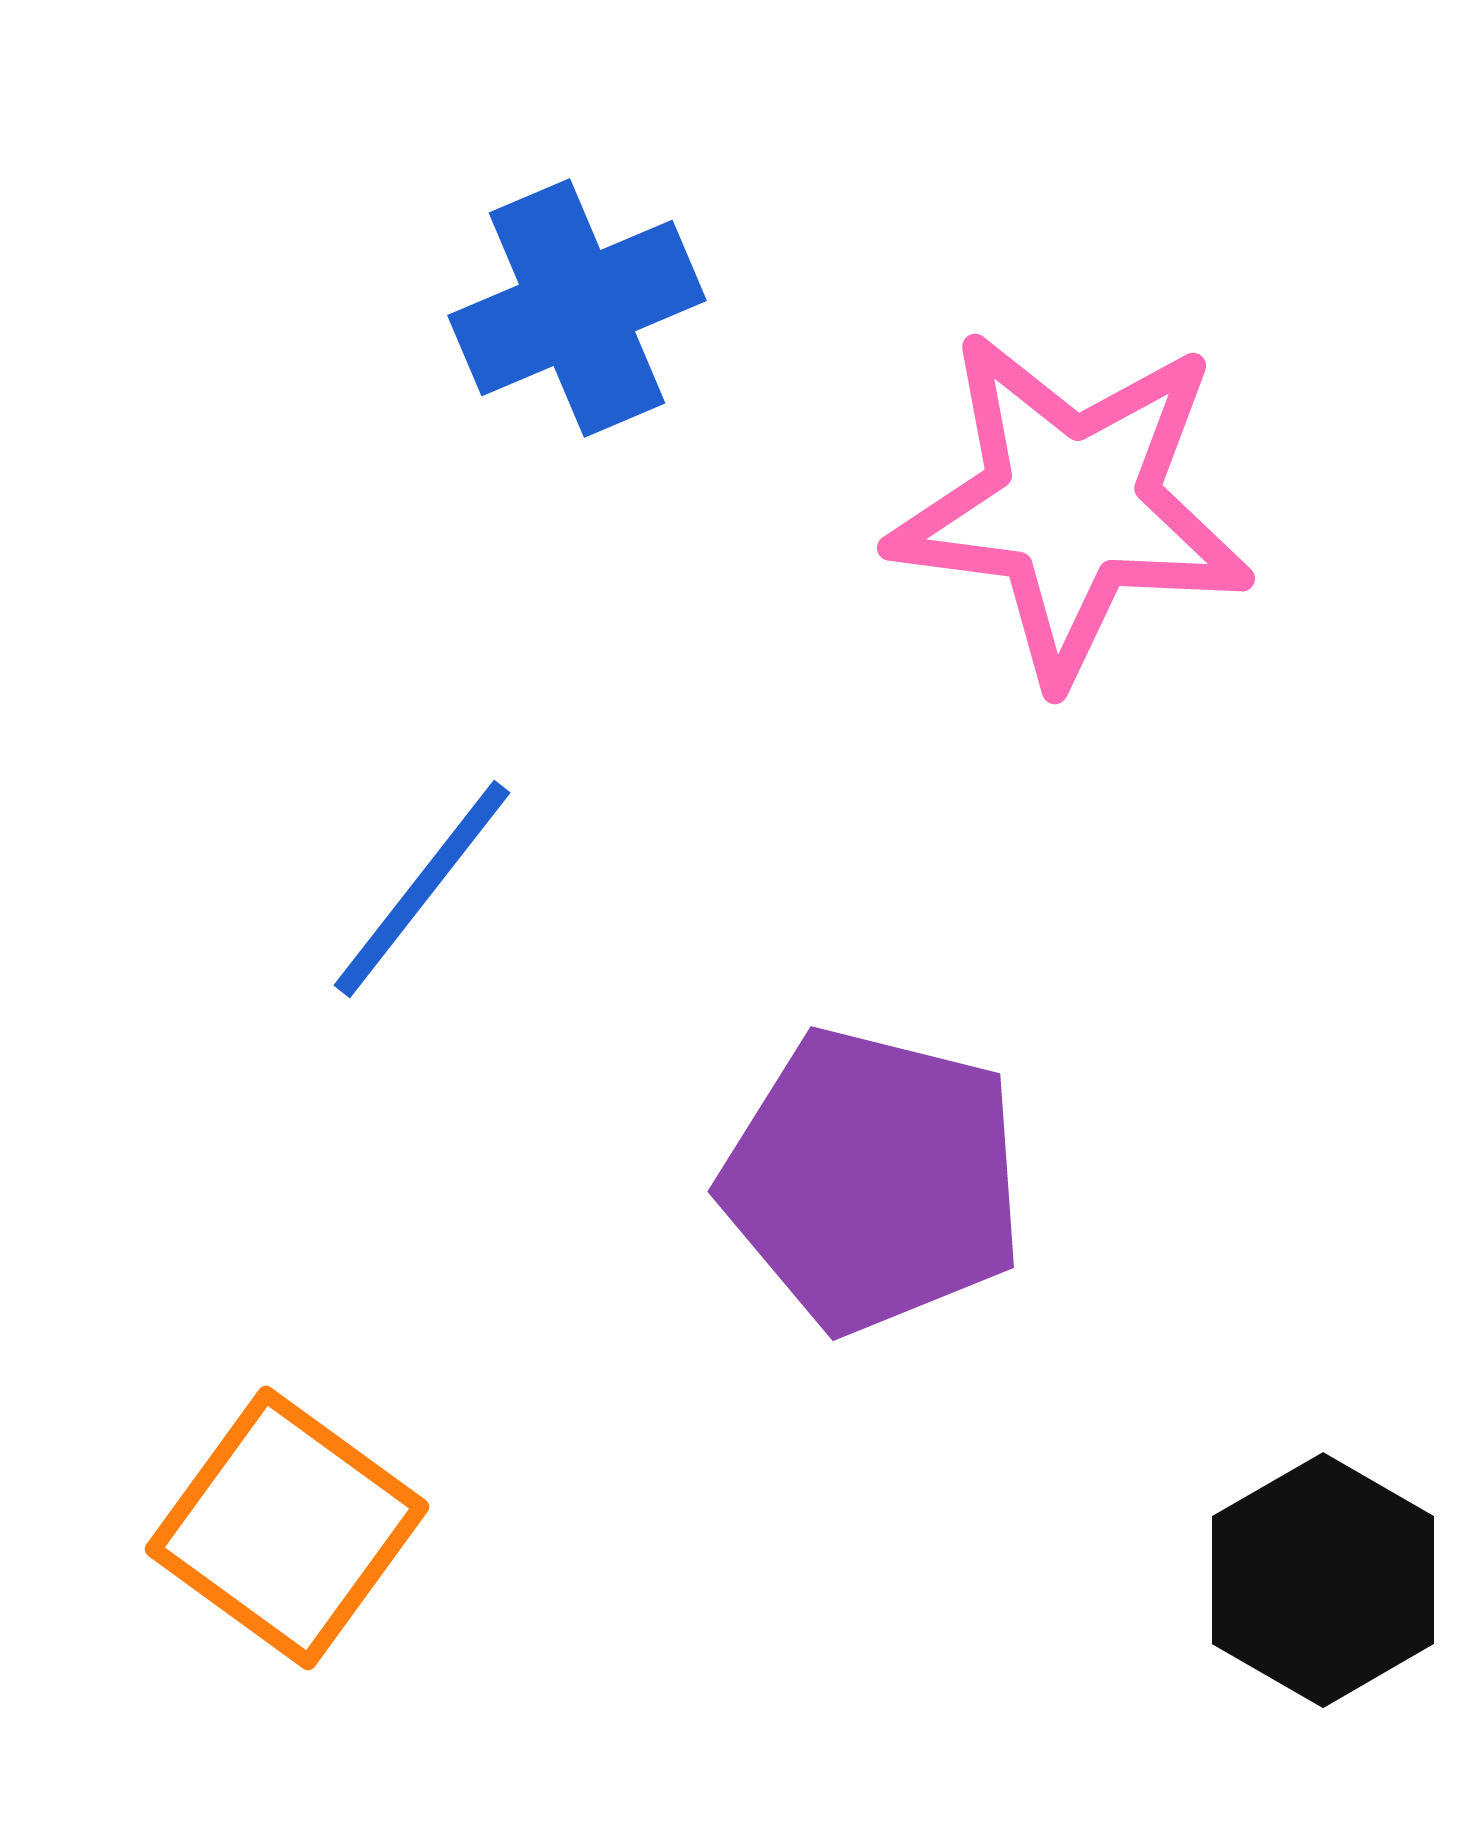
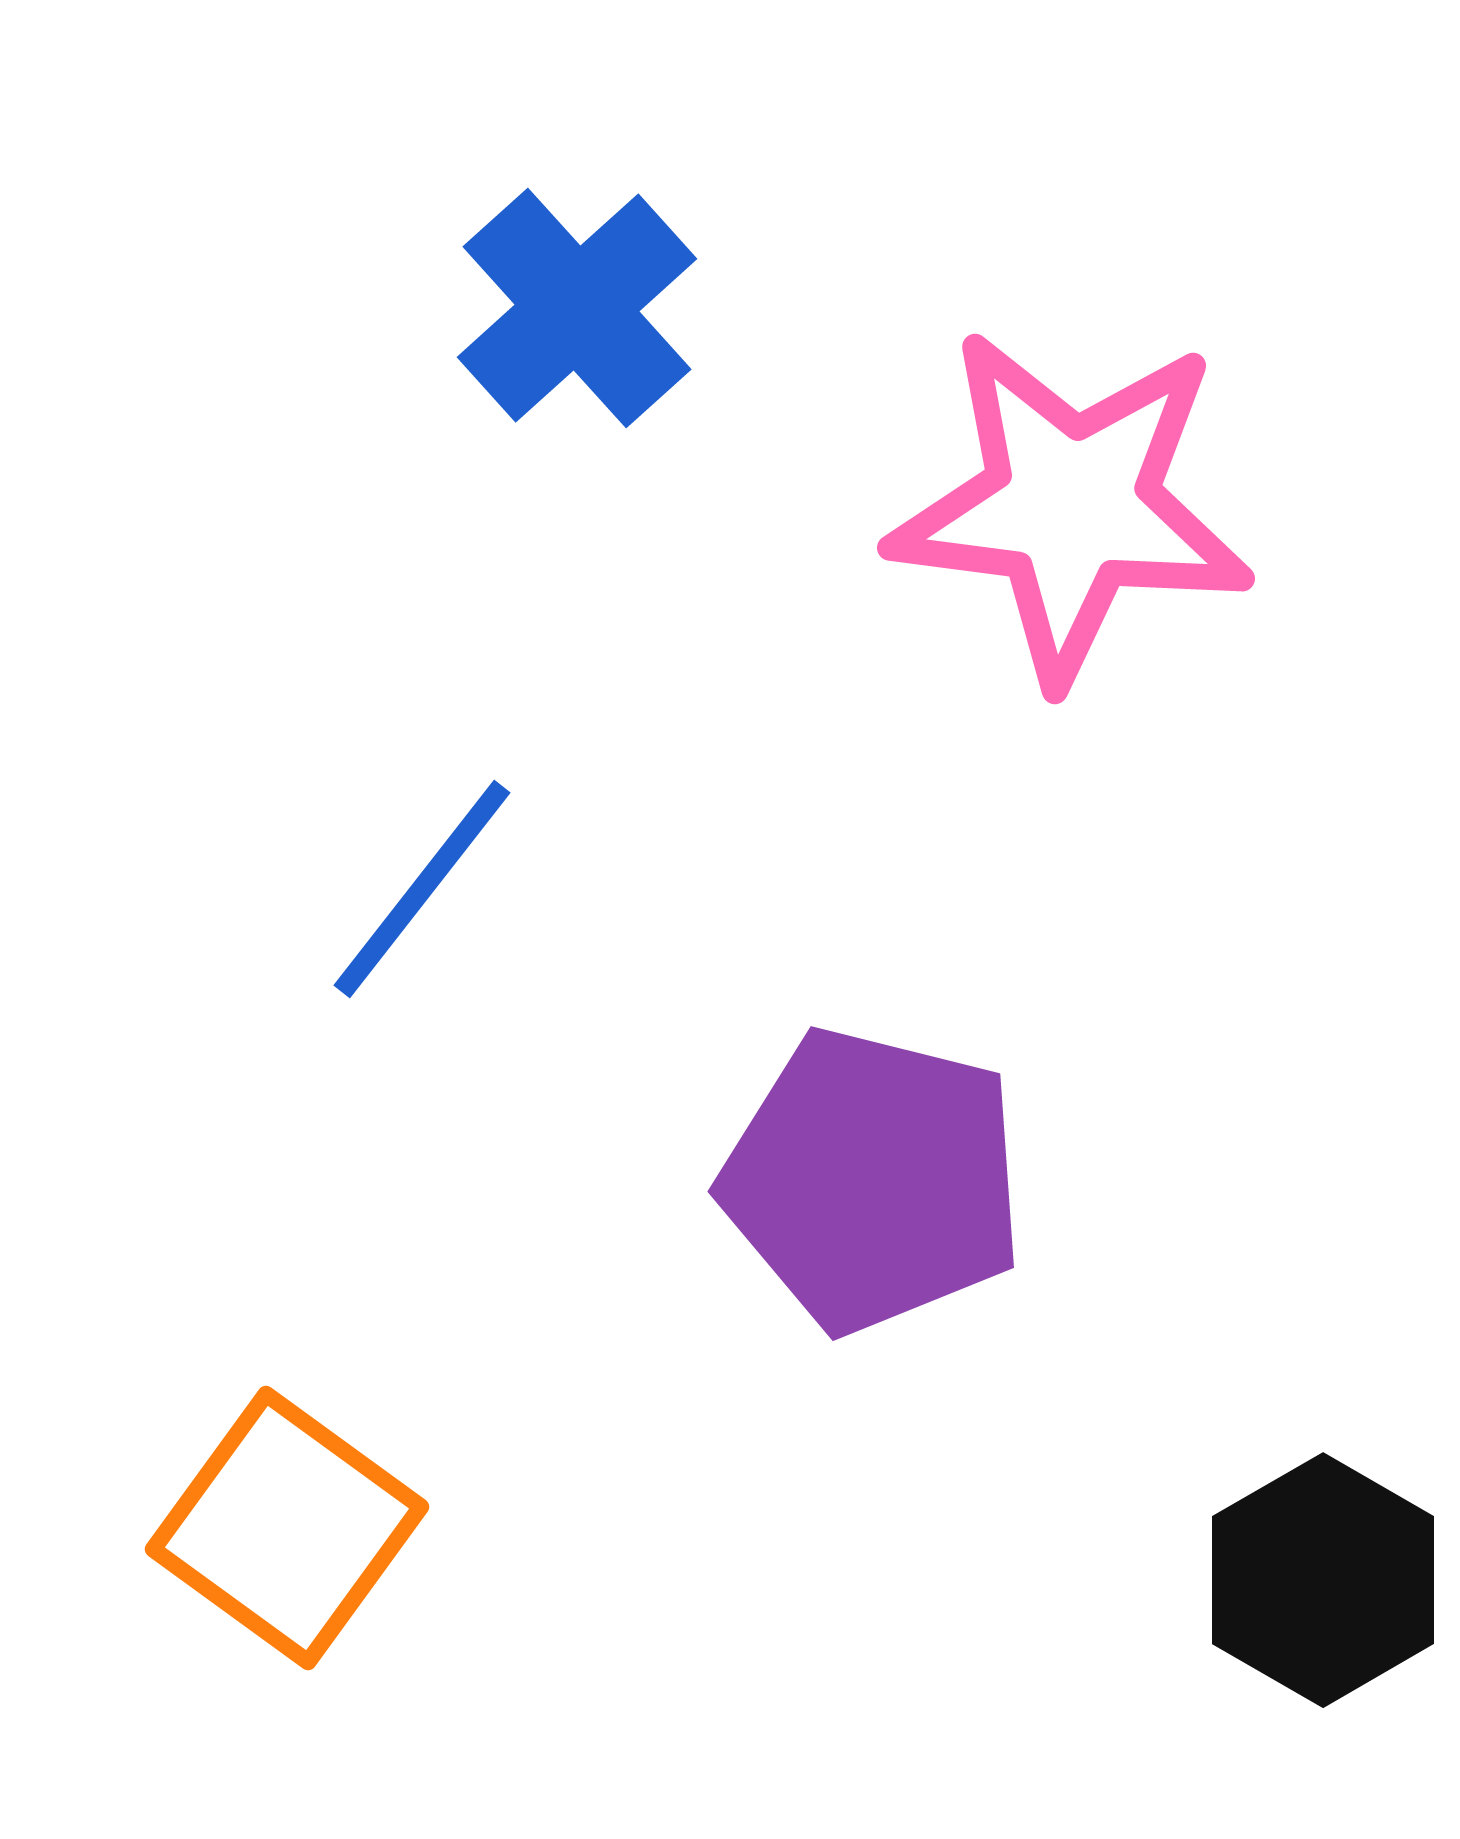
blue cross: rotated 19 degrees counterclockwise
